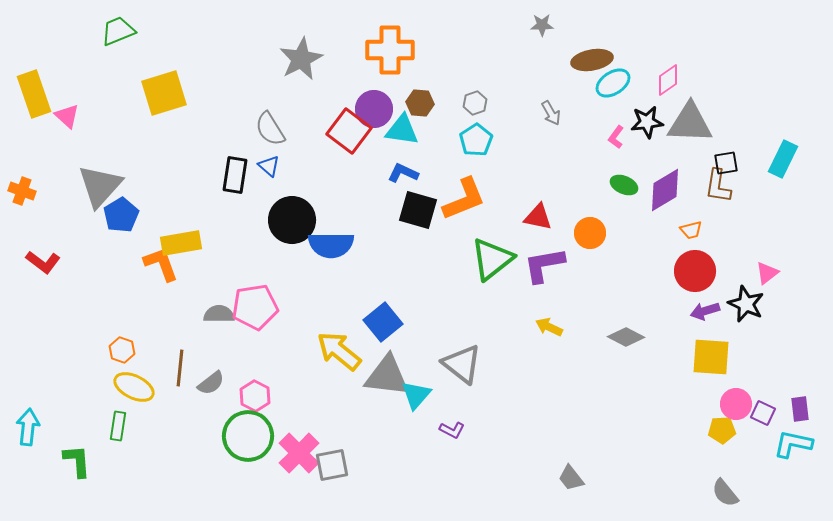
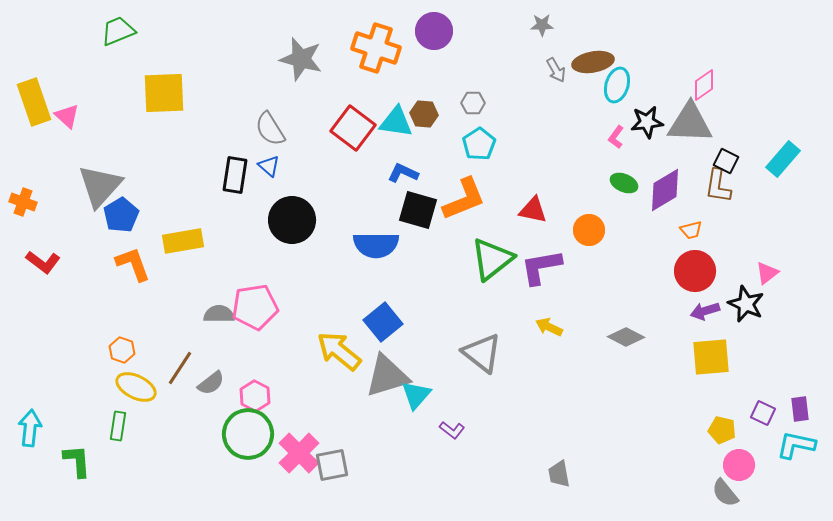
orange cross at (390, 50): moved 14 px left, 2 px up; rotated 18 degrees clockwise
gray star at (301, 59): rotated 30 degrees counterclockwise
brown ellipse at (592, 60): moved 1 px right, 2 px down
pink diamond at (668, 80): moved 36 px right, 5 px down
cyan ellipse at (613, 83): moved 4 px right, 2 px down; rotated 40 degrees counterclockwise
yellow square at (164, 93): rotated 15 degrees clockwise
yellow rectangle at (34, 94): moved 8 px down
brown hexagon at (420, 103): moved 4 px right, 11 px down
gray hexagon at (475, 103): moved 2 px left; rotated 20 degrees clockwise
purple circle at (374, 109): moved 60 px right, 78 px up
gray arrow at (551, 113): moved 5 px right, 43 px up
cyan triangle at (402, 130): moved 6 px left, 8 px up
red square at (349, 131): moved 4 px right, 3 px up
cyan pentagon at (476, 140): moved 3 px right, 4 px down
cyan rectangle at (783, 159): rotated 15 degrees clockwise
black square at (726, 163): moved 2 px up; rotated 35 degrees clockwise
green ellipse at (624, 185): moved 2 px up
orange cross at (22, 191): moved 1 px right, 11 px down
red triangle at (538, 217): moved 5 px left, 7 px up
orange circle at (590, 233): moved 1 px left, 3 px up
yellow rectangle at (181, 243): moved 2 px right, 2 px up
blue semicircle at (331, 245): moved 45 px right
orange L-shape at (161, 264): moved 28 px left
purple L-shape at (544, 265): moved 3 px left, 2 px down
yellow square at (711, 357): rotated 9 degrees counterclockwise
gray triangle at (462, 364): moved 20 px right, 11 px up
brown line at (180, 368): rotated 27 degrees clockwise
gray triangle at (387, 376): rotated 24 degrees counterclockwise
yellow ellipse at (134, 387): moved 2 px right
pink circle at (736, 404): moved 3 px right, 61 px down
cyan arrow at (28, 427): moved 2 px right, 1 px down
purple L-shape at (452, 430): rotated 10 degrees clockwise
yellow pentagon at (722, 430): rotated 16 degrees clockwise
green circle at (248, 436): moved 2 px up
cyan L-shape at (793, 444): moved 3 px right, 1 px down
gray trapezoid at (571, 478): moved 12 px left, 4 px up; rotated 28 degrees clockwise
